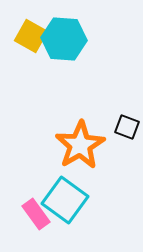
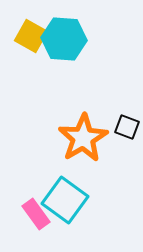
orange star: moved 3 px right, 7 px up
